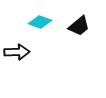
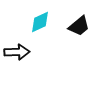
cyan diamond: rotated 45 degrees counterclockwise
